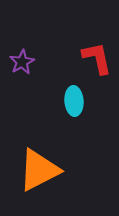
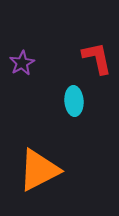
purple star: moved 1 px down
